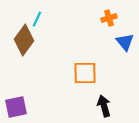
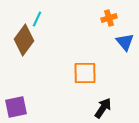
black arrow: moved 1 px left, 2 px down; rotated 50 degrees clockwise
